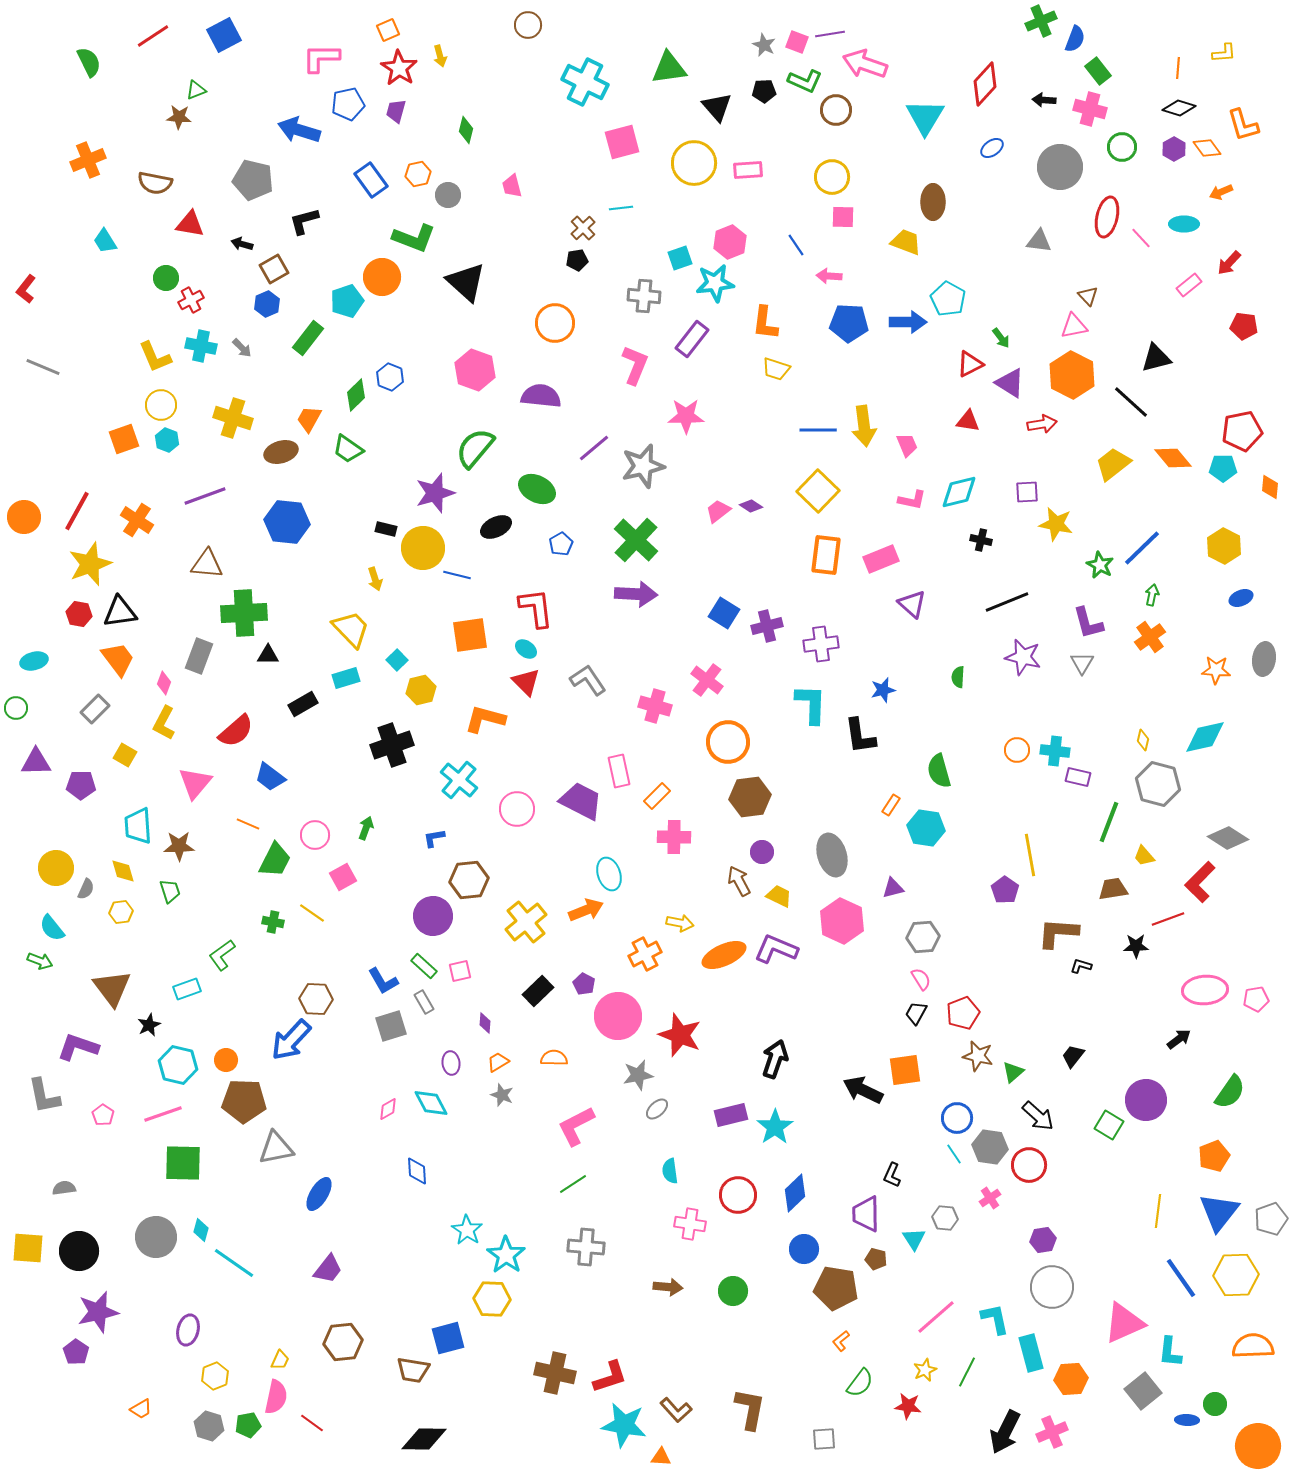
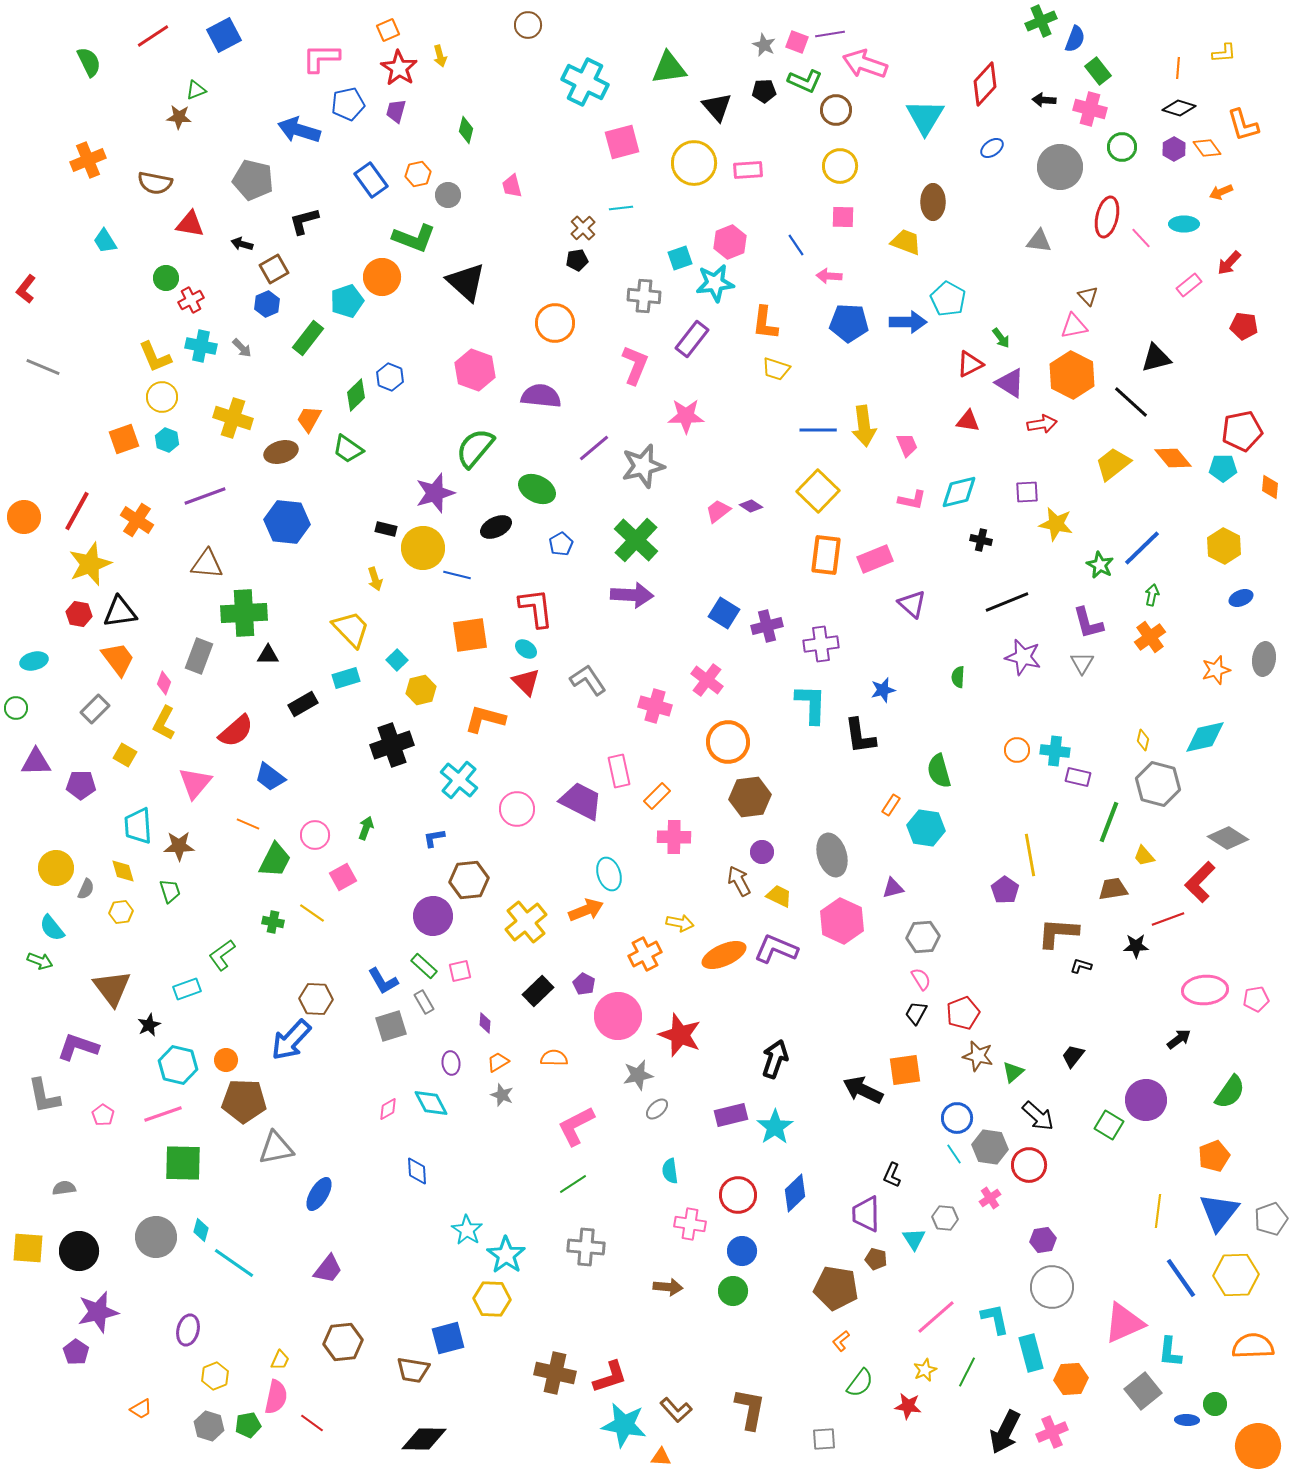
yellow circle at (832, 177): moved 8 px right, 11 px up
yellow circle at (161, 405): moved 1 px right, 8 px up
pink rectangle at (881, 559): moved 6 px left
purple arrow at (636, 594): moved 4 px left, 1 px down
orange star at (1216, 670): rotated 20 degrees counterclockwise
blue circle at (804, 1249): moved 62 px left, 2 px down
